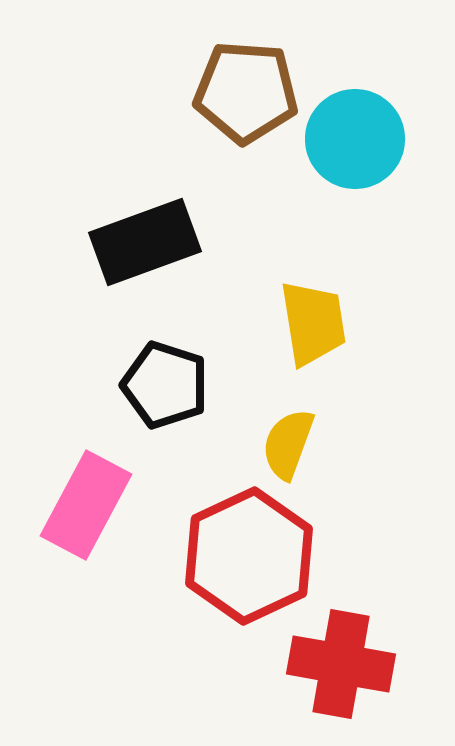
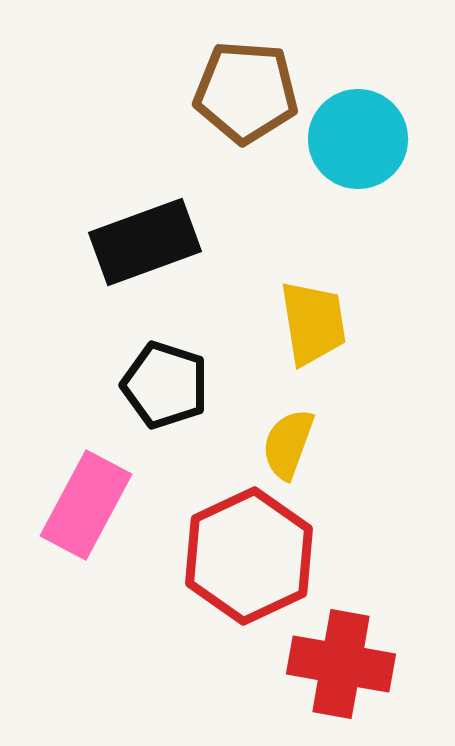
cyan circle: moved 3 px right
